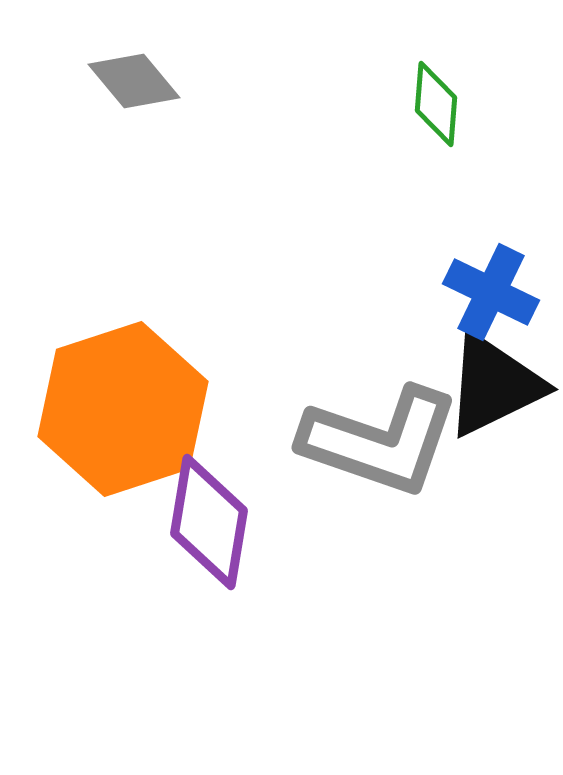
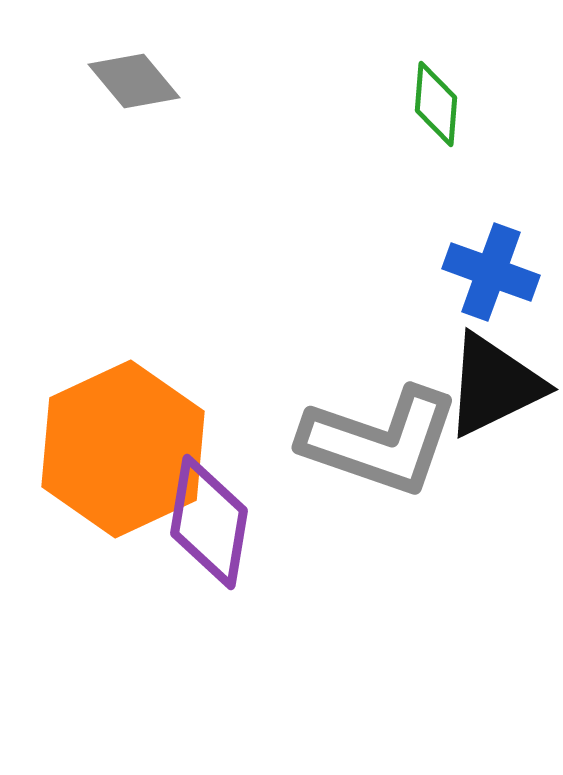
blue cross: moved 20 px up; rotated 6 degrees counterclockwise
orange hexagon: moved 40 px down; rotated 7 degrees counterclockwise
